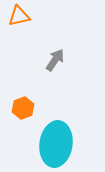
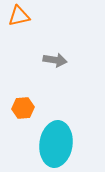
gray arrow: rotated 65 degrees clockwise
orange hexagon: rotated 15 degrees clockwise
